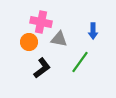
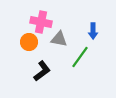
green line: moved 5 px up
black L-shape: moved 3 px down
